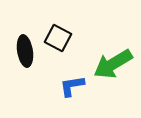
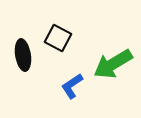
black ellipse: moved 2 px left, 4 px down
blue L-shape: rotated 24 degrees counterclockwise
